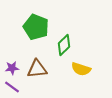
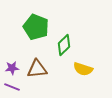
yellow semicircle: moved 2 px right
purple line: rotated 14 degrees counterclockwise
